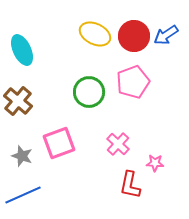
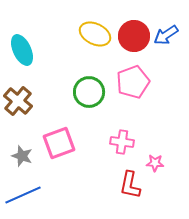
pink cross: moved 4 px right, 2 px up; rotated 35 degrees counterclockwise
